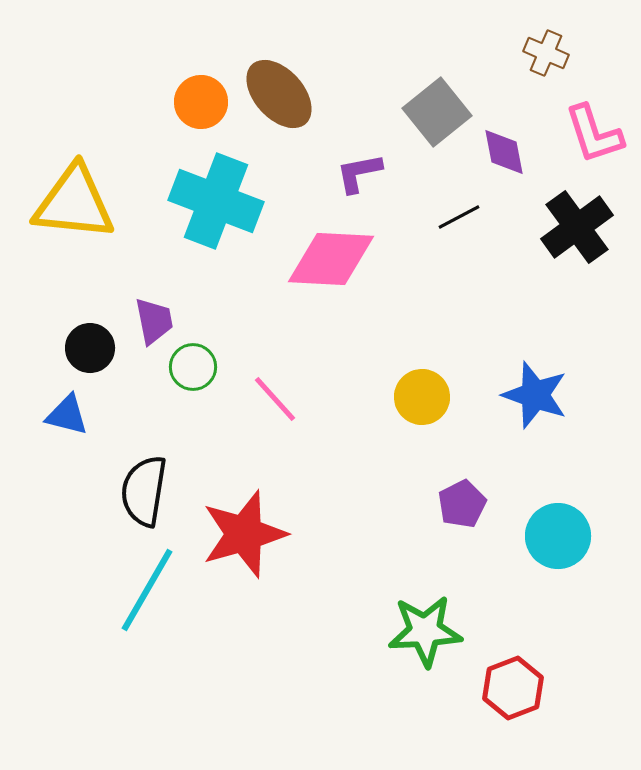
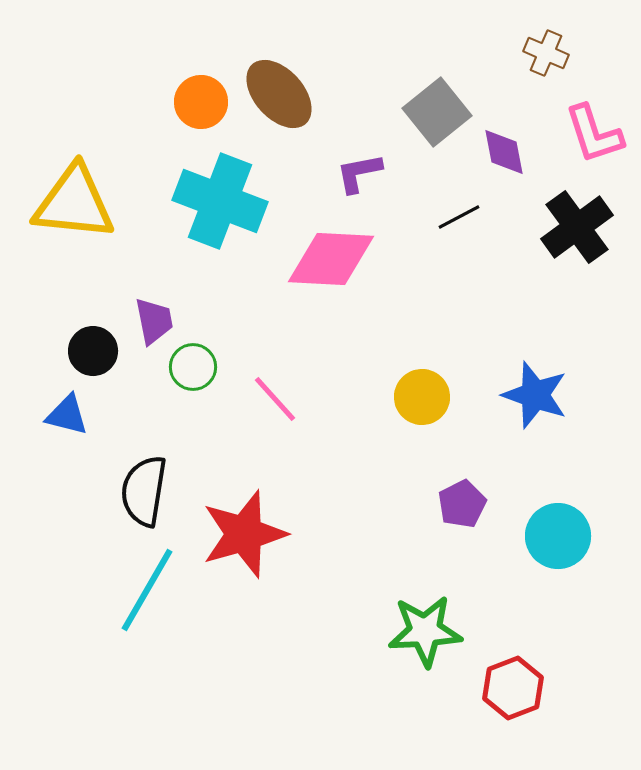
cyan cross: moved 4 px right
black circle: moved 3 px right, 3 px down
